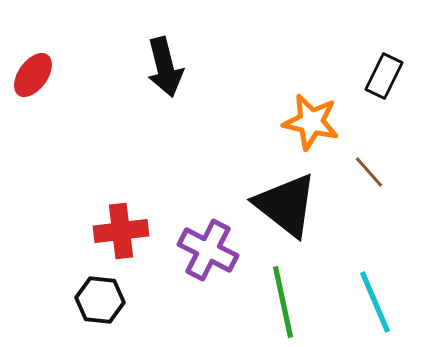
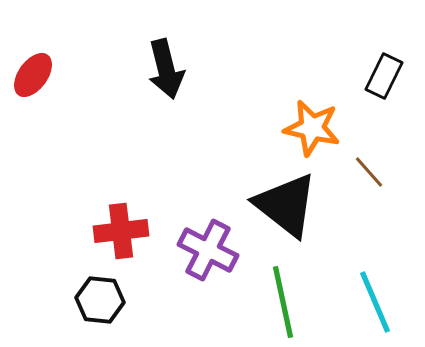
black arrow: moved 1 px right, 2 px down
orange star: moved 1 px right, 6 px down
